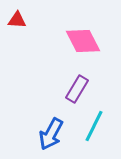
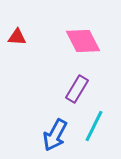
red triangle: moved 17 px down
blue arrow: moved 4 px right, 1 px down
